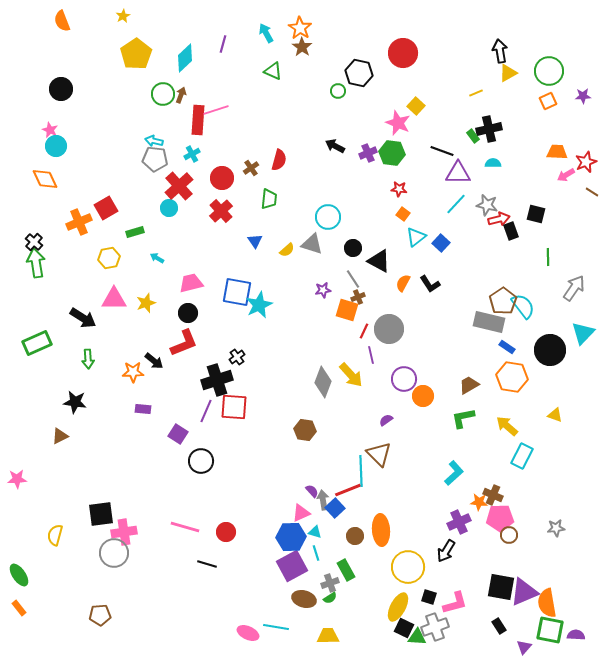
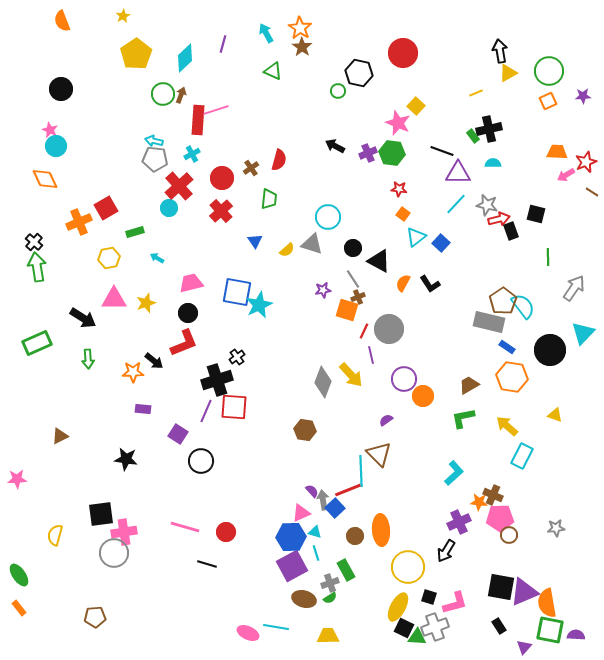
green arrow at (36, 263): moved 1 px right, 4 px down
black star at (75, 402): moved 51 px right, 57 px down
brown pentagon at (100, 615): moved 5 px left, 2 px down
